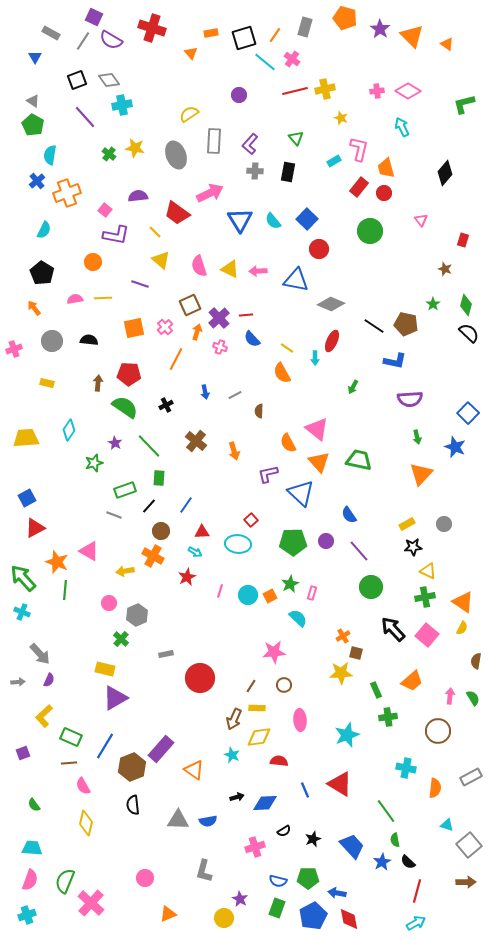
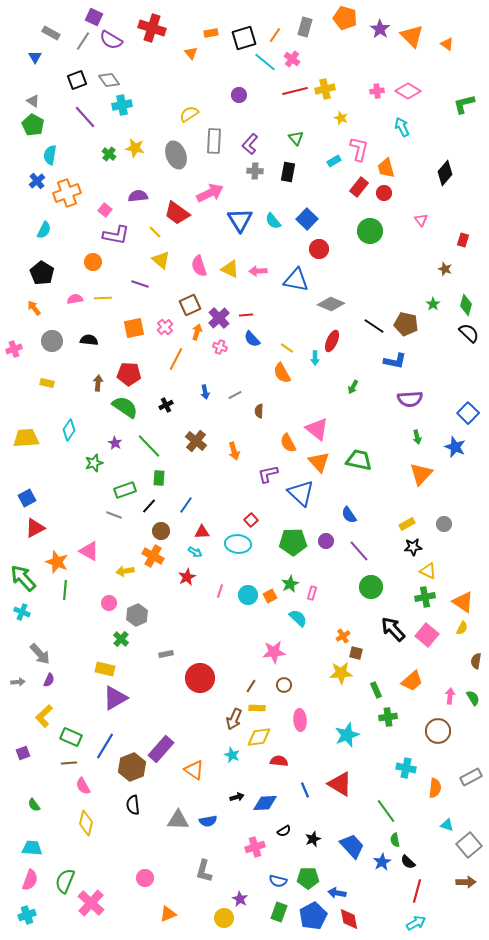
green rectangle at (277, 908): moved 2 px right, 4 px down
